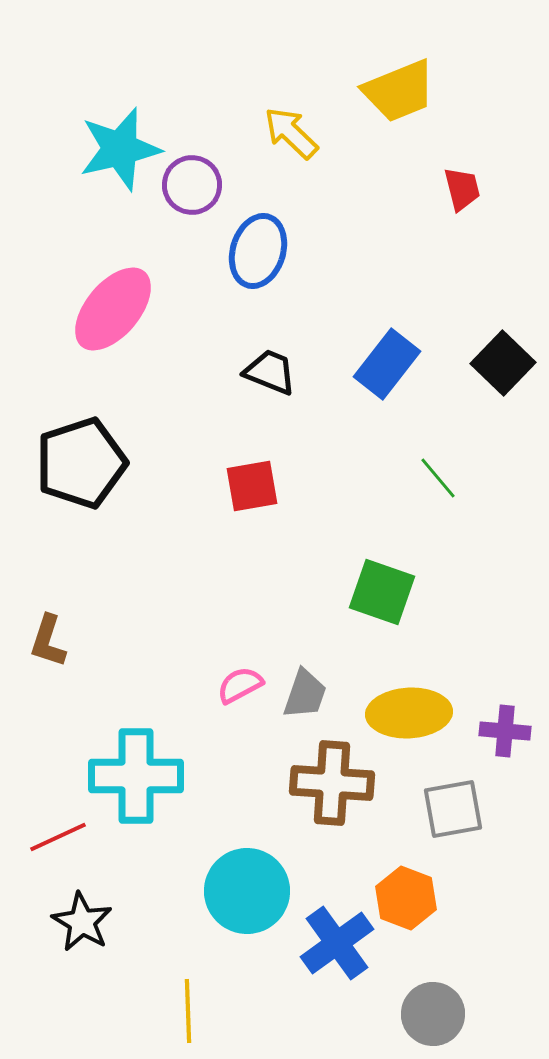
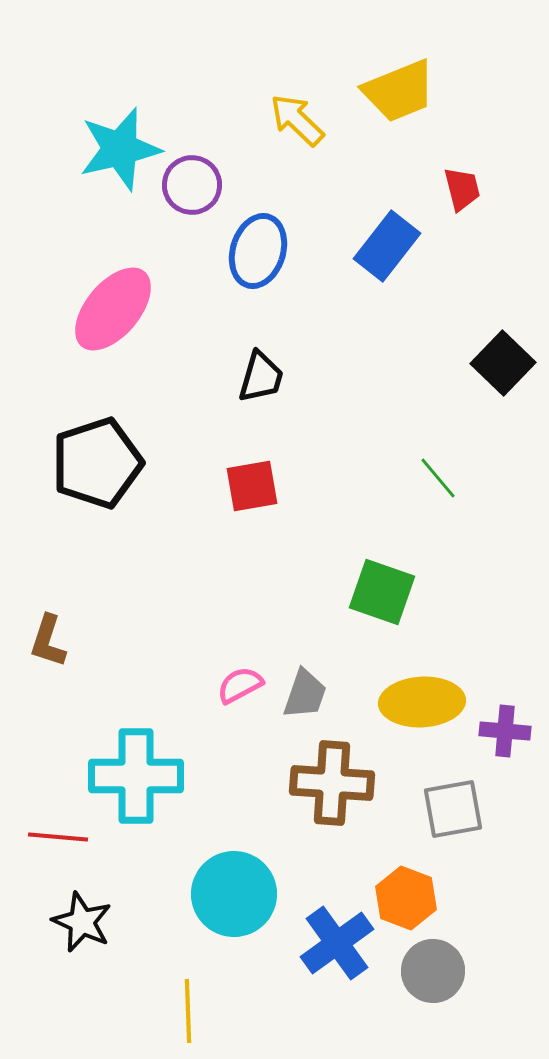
yellow arrow: moved 6 px right, 13 px up
blue rectangle: moved 118 px up
black trapezoid: moved 9 px left, 5 px down; rotated 84 degrees clockwise
black pentagon: moved 16 px right
yellow ellipse: moved 13 px right, 11 px up
red line: rotated 30 degrees clockwise
cyan circle: moved 13 px left, 3 px down
black star: rotated 6 degrees counterclockwise
gray circle: moved 43 px up
